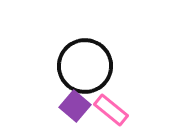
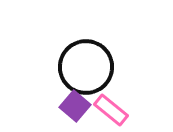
black circle: moved 1 px right, 1 px down
